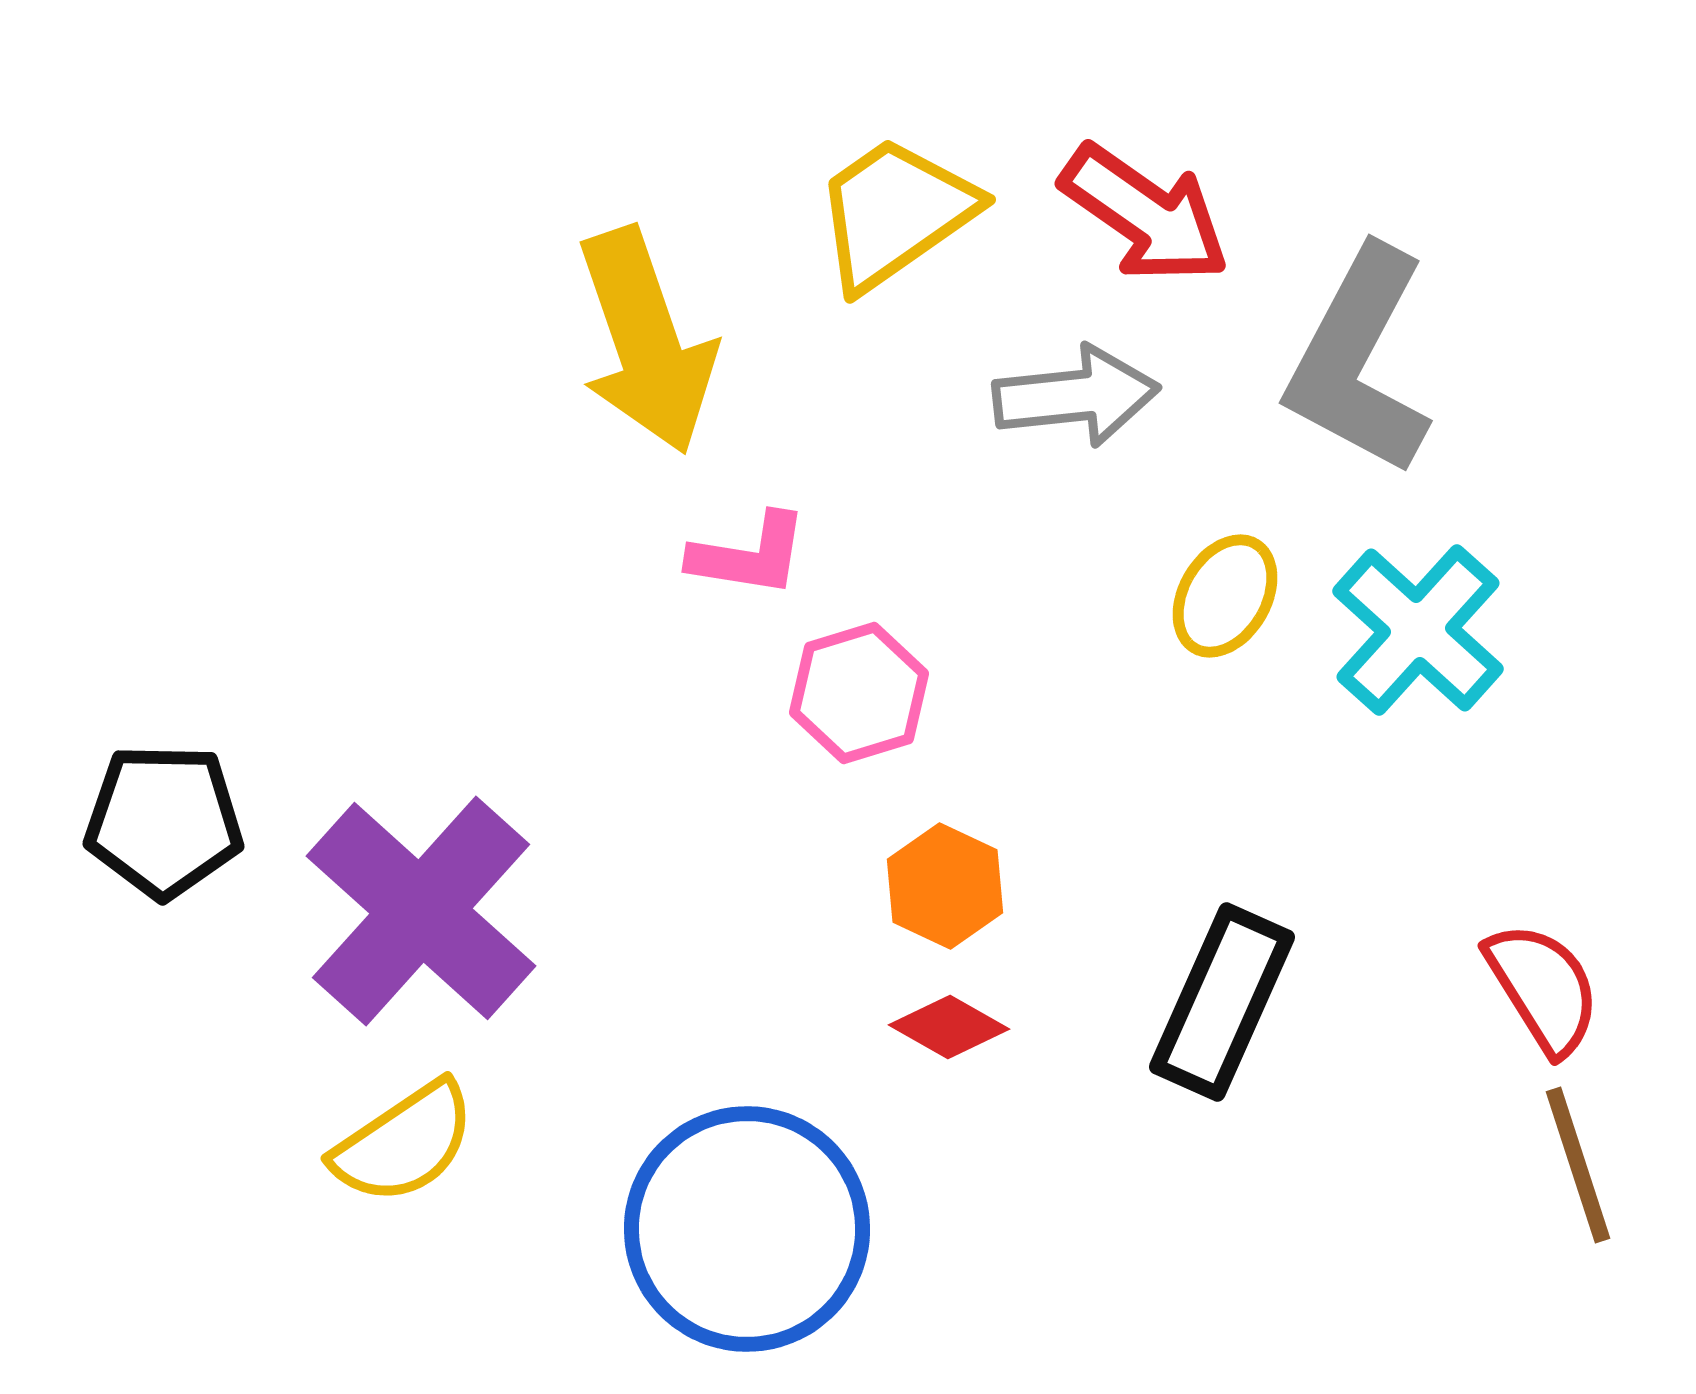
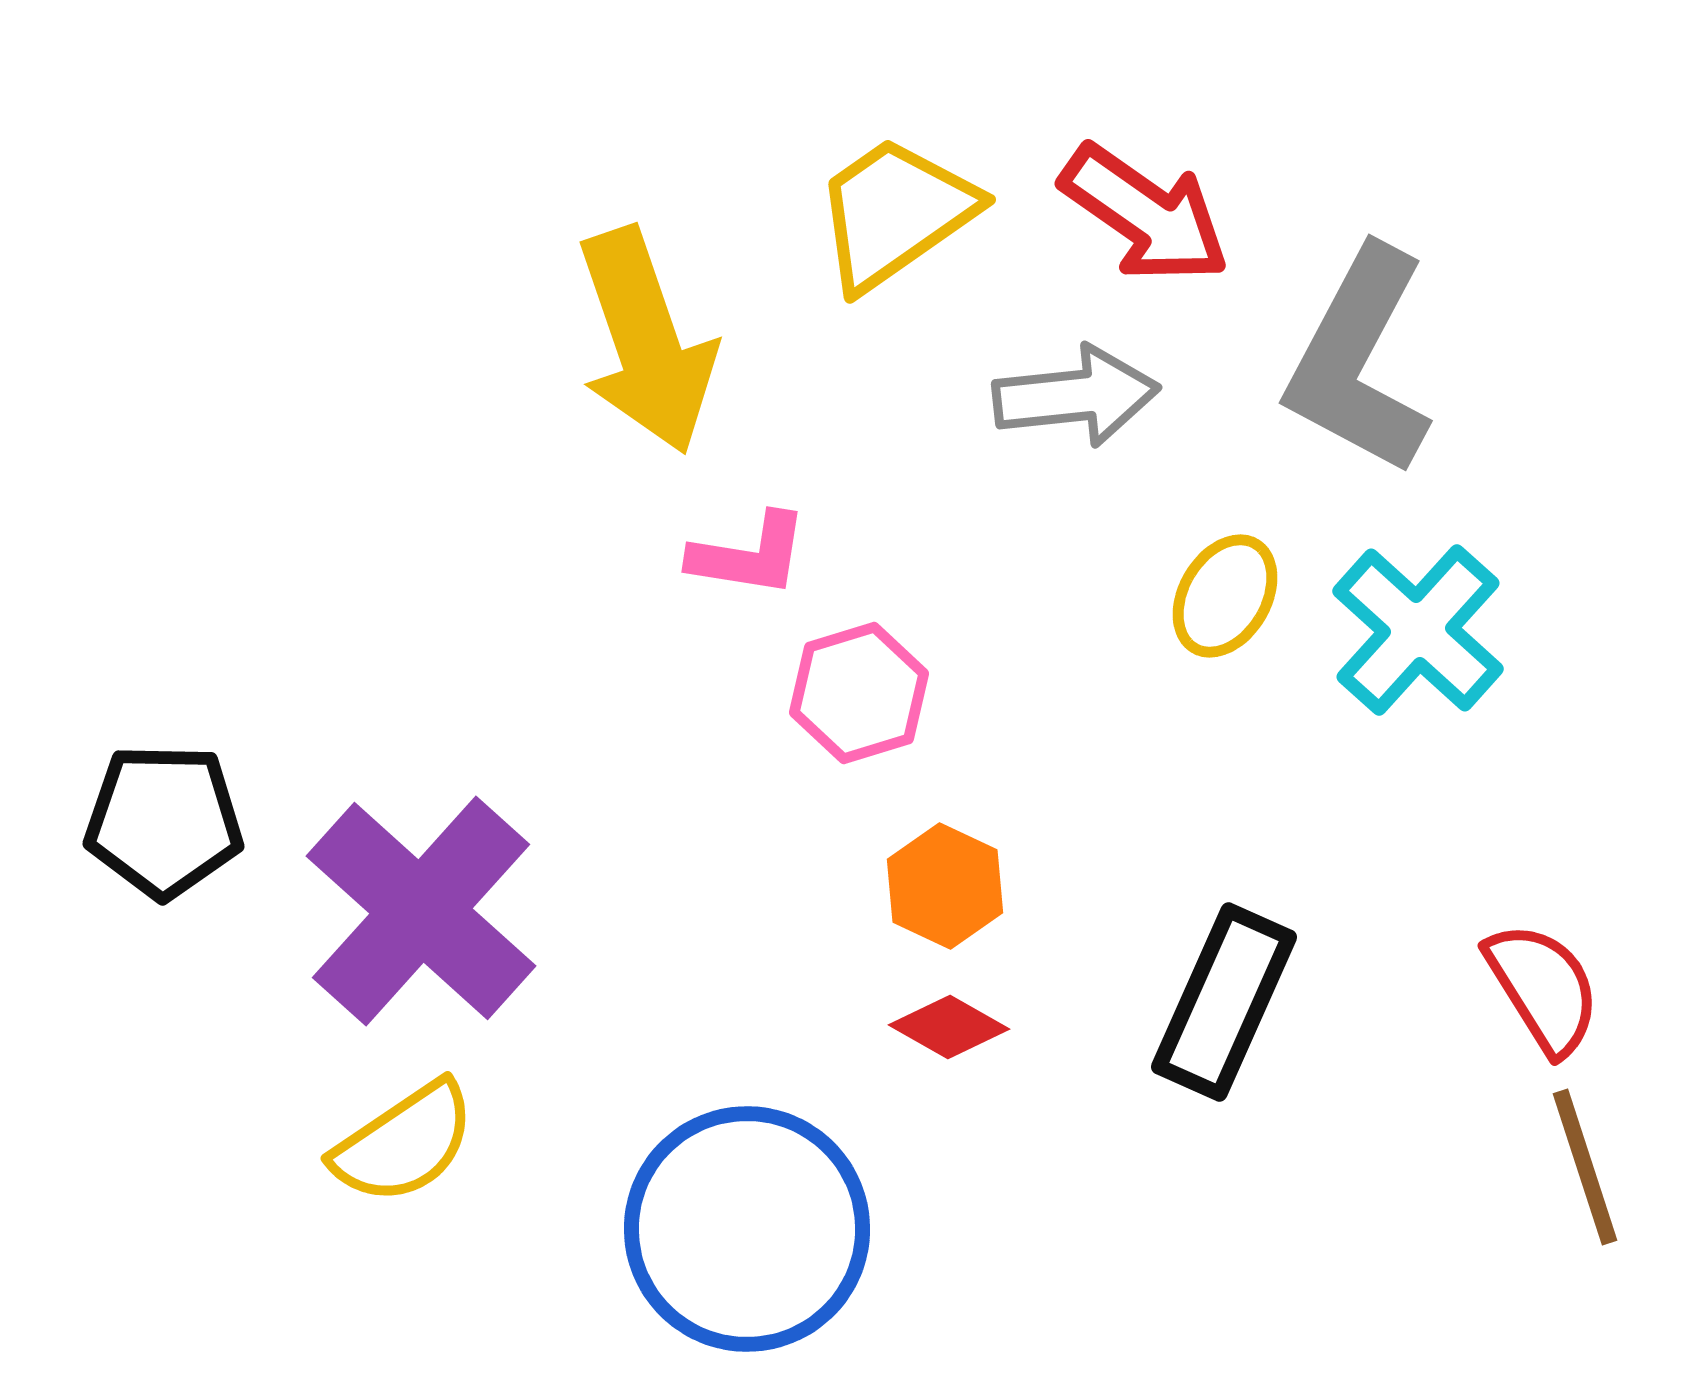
black rectangle: moved 2 px right
brown line: moved 7 px right, 2 px down
